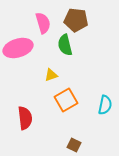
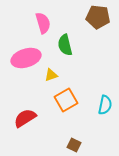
brown pentagon: moved 22 px right, 3 px up
pink ellipse: moved 8 px right, 10 px down
red semicircle: rotated 115 degrees counterclockwise
